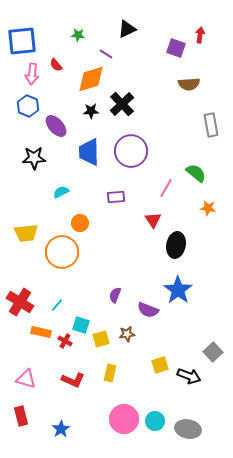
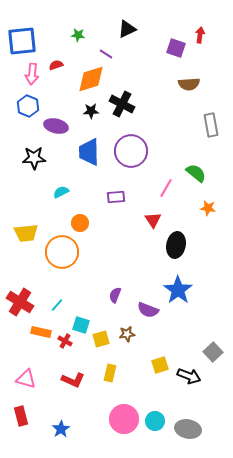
red semicircle at (56, 65): rotated 112 degrees clockwise
black cross at (122, 104): rotated 20 degrees counterclockwise
purple ellipse at (56, 126): rotated 35 degrees counterclockwise
